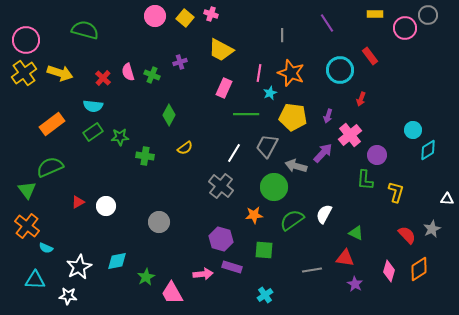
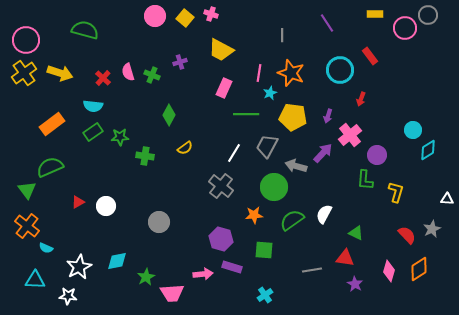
pink trapezoid at (172, 293): rotated 65 degrees counterclockwise
